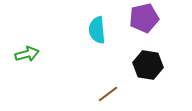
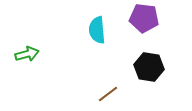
purple pentagon: rotated 20 degrees clockwise
black hexagon: moved 1 px right, 2 px down
